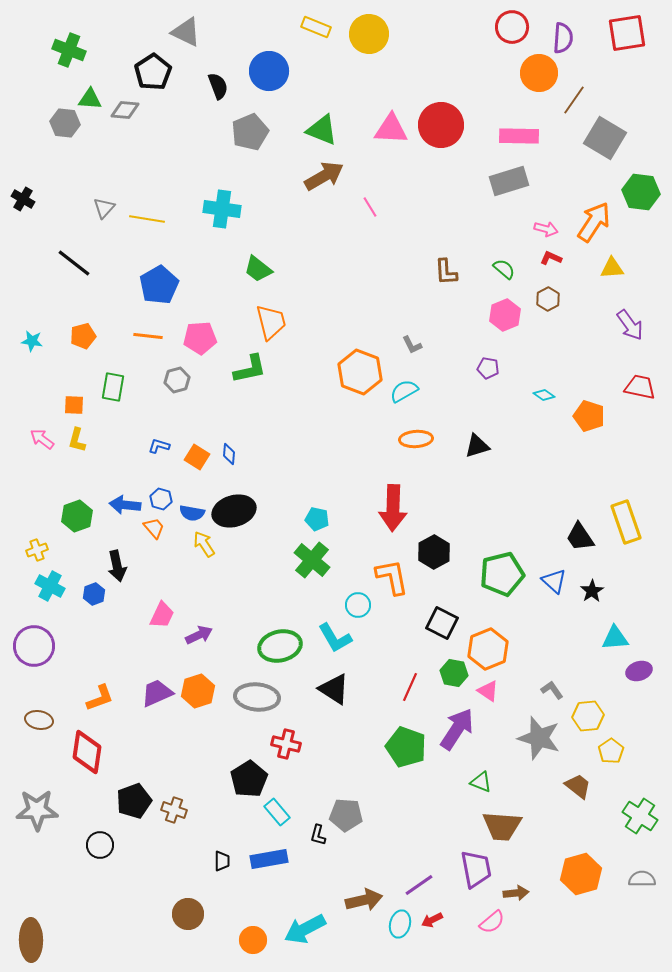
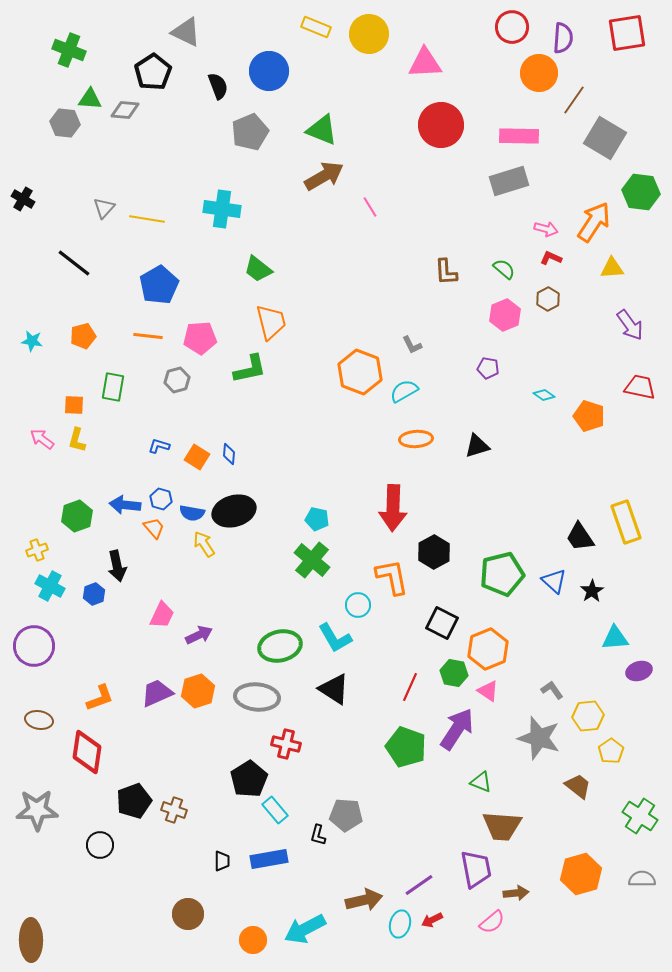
pink triangle at (391, 129): moved 34 px right, 66 px up; rotated 6 degrees counterclockwise
cyan rectangle at (277, 812): moved 2 px left, 2 px up
